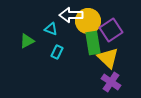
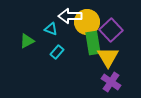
white arrow: moved 1 px left, 1 px down
yellow circle: moved 1 px left, 1 px down
purple square: rotated 10 degrees counterclockwise
cyan rectangle: rotated 16 degrees clockwise
yellow triangle: moved 1 px up; rotated 15 degrees clockwise
